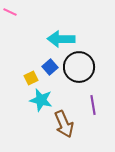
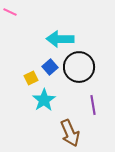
cyan arrow: moved 1 px left
cyan star: moved 3 px right; rotated 25 degrees clockwise
brown arrow: moved 6 px right, 9 px down
